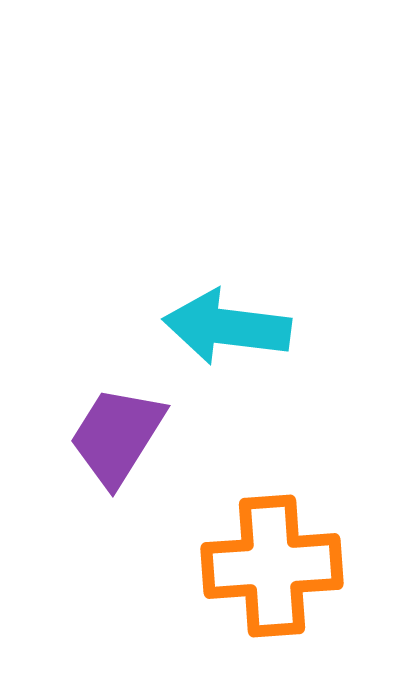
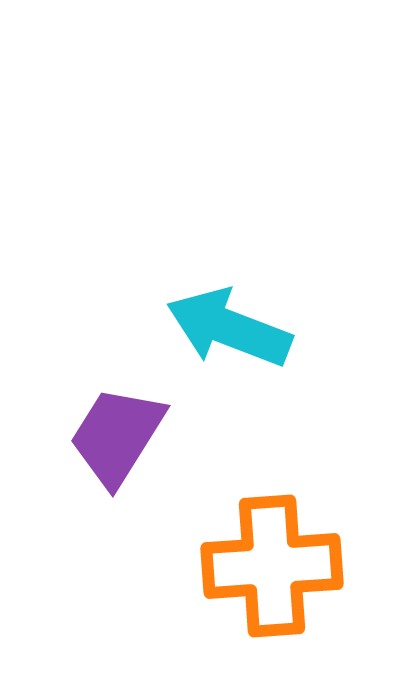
cyan arrow: moved 2 px right, 1 px down; rotated 14 degrees clockwise
